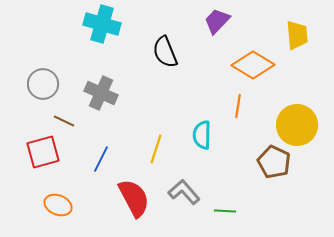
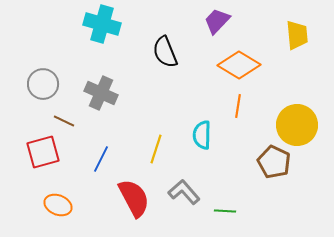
orange diamond: moved 14 px left
